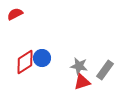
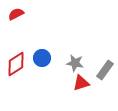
red semicircle: moved 1 px right
red diamond: moved 9 px left, 2 px down
gray star: moved 4 px left, 3 px up
red triangle: moved 1 px left, 1 px down
